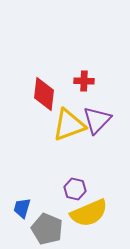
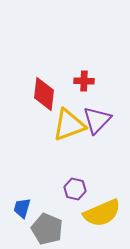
yellow semicircle: moved 13 px right
